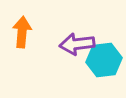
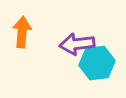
cyan hexagon: moved 7 px left, 3 px down
